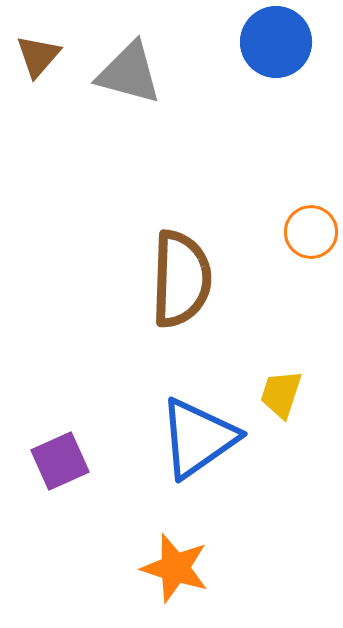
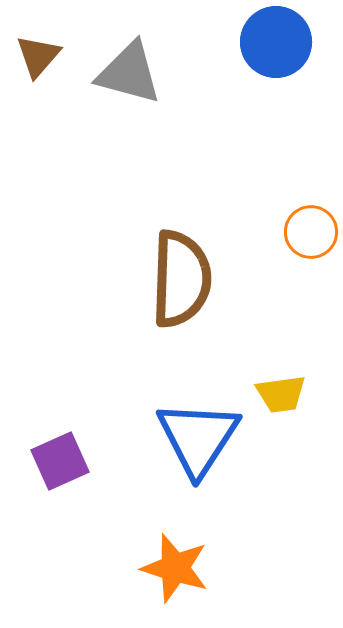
yellow trapezoid: rotated 116 degrees counterclockwise
blue triangle: rotated 22 degrees counterclockwise
